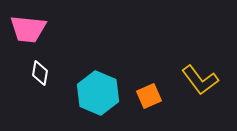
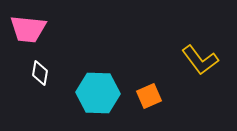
yellow L-shape: moved 20 px up
cyan hexagon: rotated 21 degrees counterclockwise
